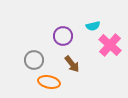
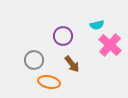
cyan semicircle: moved 4 px right, 1 px up
